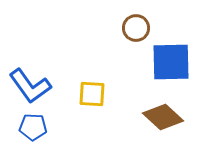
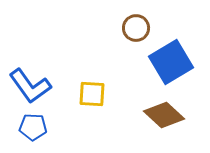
blue square: rotated 30 degrees counterclockwise
brown diamond: moved 1 px right, 2 px up
